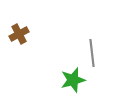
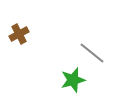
gray line: rotated 44 degrees counterclockwise
